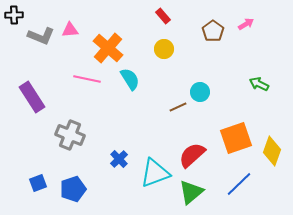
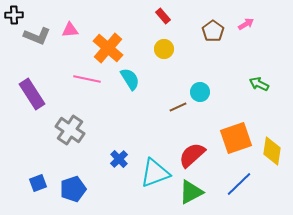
gray L-shape: moved 4 px left
purple rectangle: moved 3 px up
gray cross: moved 5 px up; rotated 12 degrees clockwise
yellow diamond: rotated 12 degrees counterclockwise
green triangle: rotated 12 degrees clockwise
